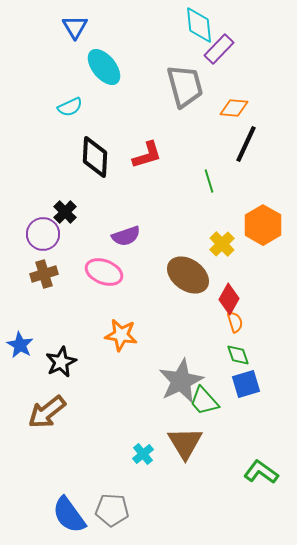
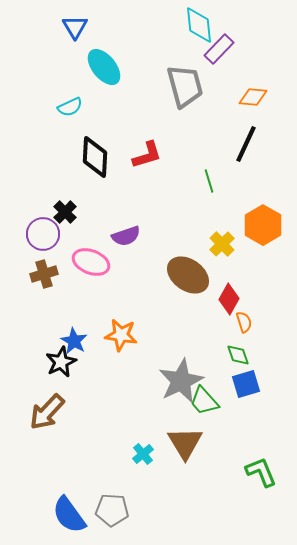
orange diamond: moved 19 px right, 11 px up
pink ellipse: moved 13 px left, 10 px up
orange semicircle: moved 9 px right
blue star: moved 54 px right, 4 px up
brown arrow: rotated 9 degrees counterclockwise
green L-shape: rotated 32 degrees clockwise
